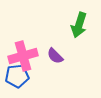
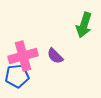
green arrow: moved 5 px right
